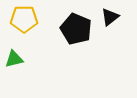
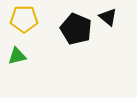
black triangle: moved 2 px left; rotated 42 degrees counterclockwise
green triangle: moved 3 px right, 3 px up
